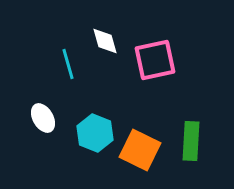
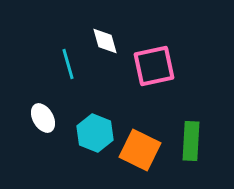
pink square: moved 1 px left, 6 px down
